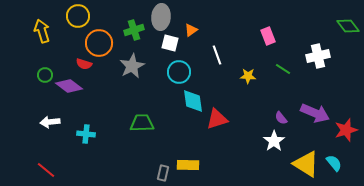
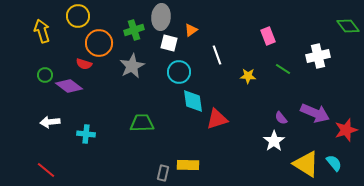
white square: moved 1 px left
